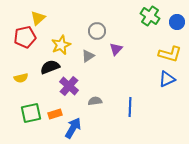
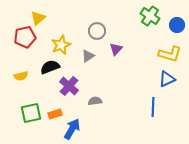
blue circle: moved 3 px down
yellow semicircle: moved 2 px up
blue line: moved 23 px right
blue arrow: moved 1 px left, 1 px down
